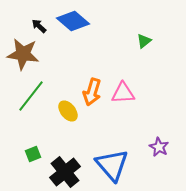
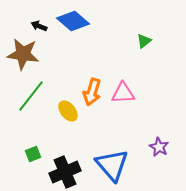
black arrow: rotated 21 degrees counterclockwise
black cross: rotated 16 degrees clockwise
